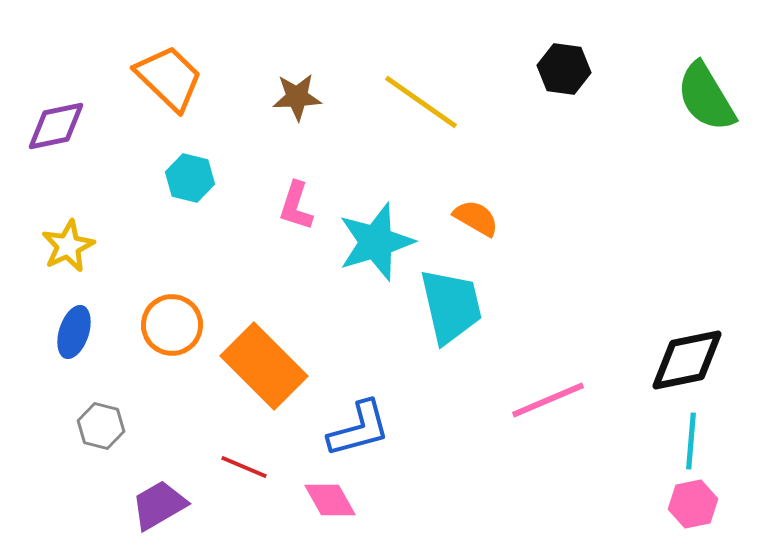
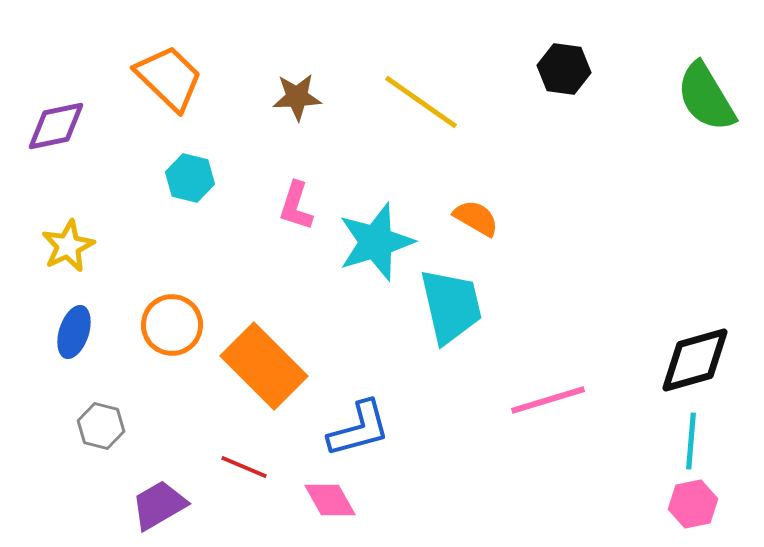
black diamond: moved 8 px right; rotated 4 degrees counterclockwise
pink line: rotated 6 degrees clockwise
